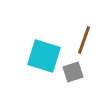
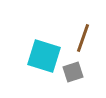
brown line: moved 1 px left, 2 px up
